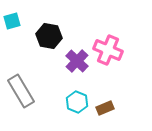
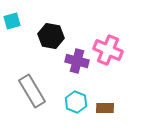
black hexagon: moved 2 px right
purple cross: rotated 30 degrees counterclockwise
gray rectangle: moved 11 px right
cyan hexagon: moved 1 px left
brown rectangle: rotated 24 degrees clockwise
